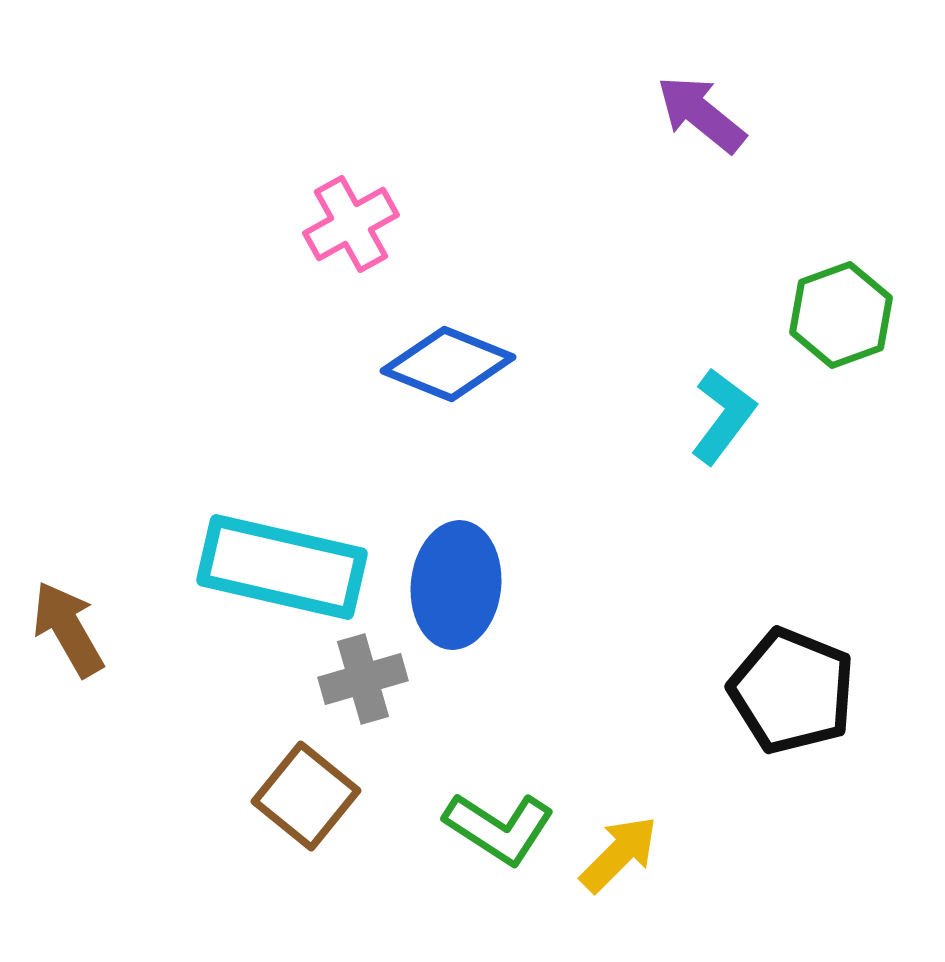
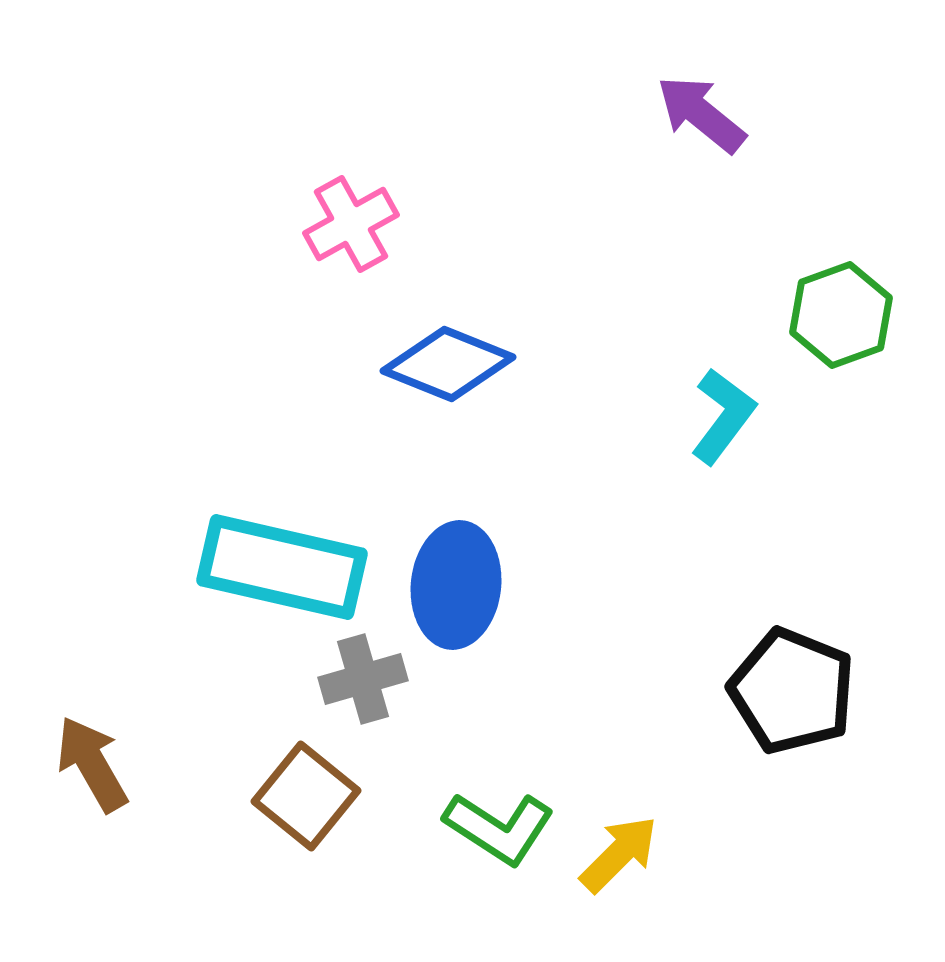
brown arrow: moved 24 px right, 135 px down
